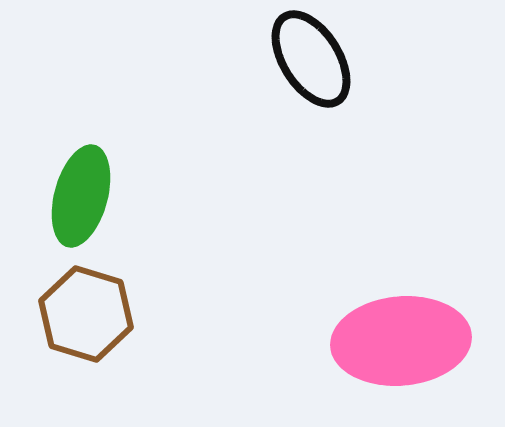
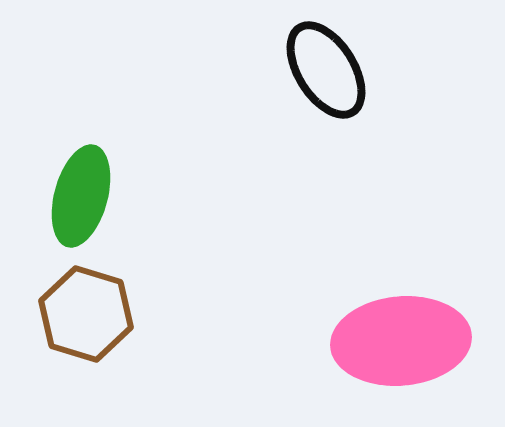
black ellipse: moved 15 px right, 11 px down
